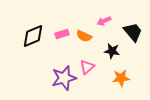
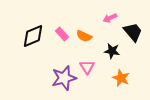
pink arrow: moved 6 px right, 3 px up
pink rectangle: rotated 64 degrees clockwise
pink triangle: rotated 21 degrees counterclockwise
orange star: rotated 30 degrees clockwise
